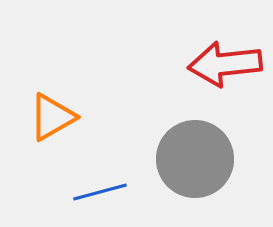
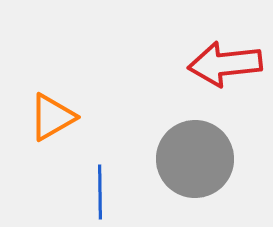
blue line: rotated 76 degrees counterclockwise
